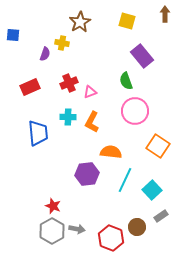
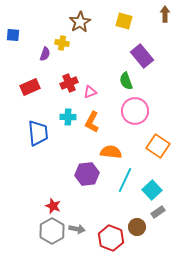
yellow square: moved 3 px left
gray rectangle: moved 3 px left, 4 px up
